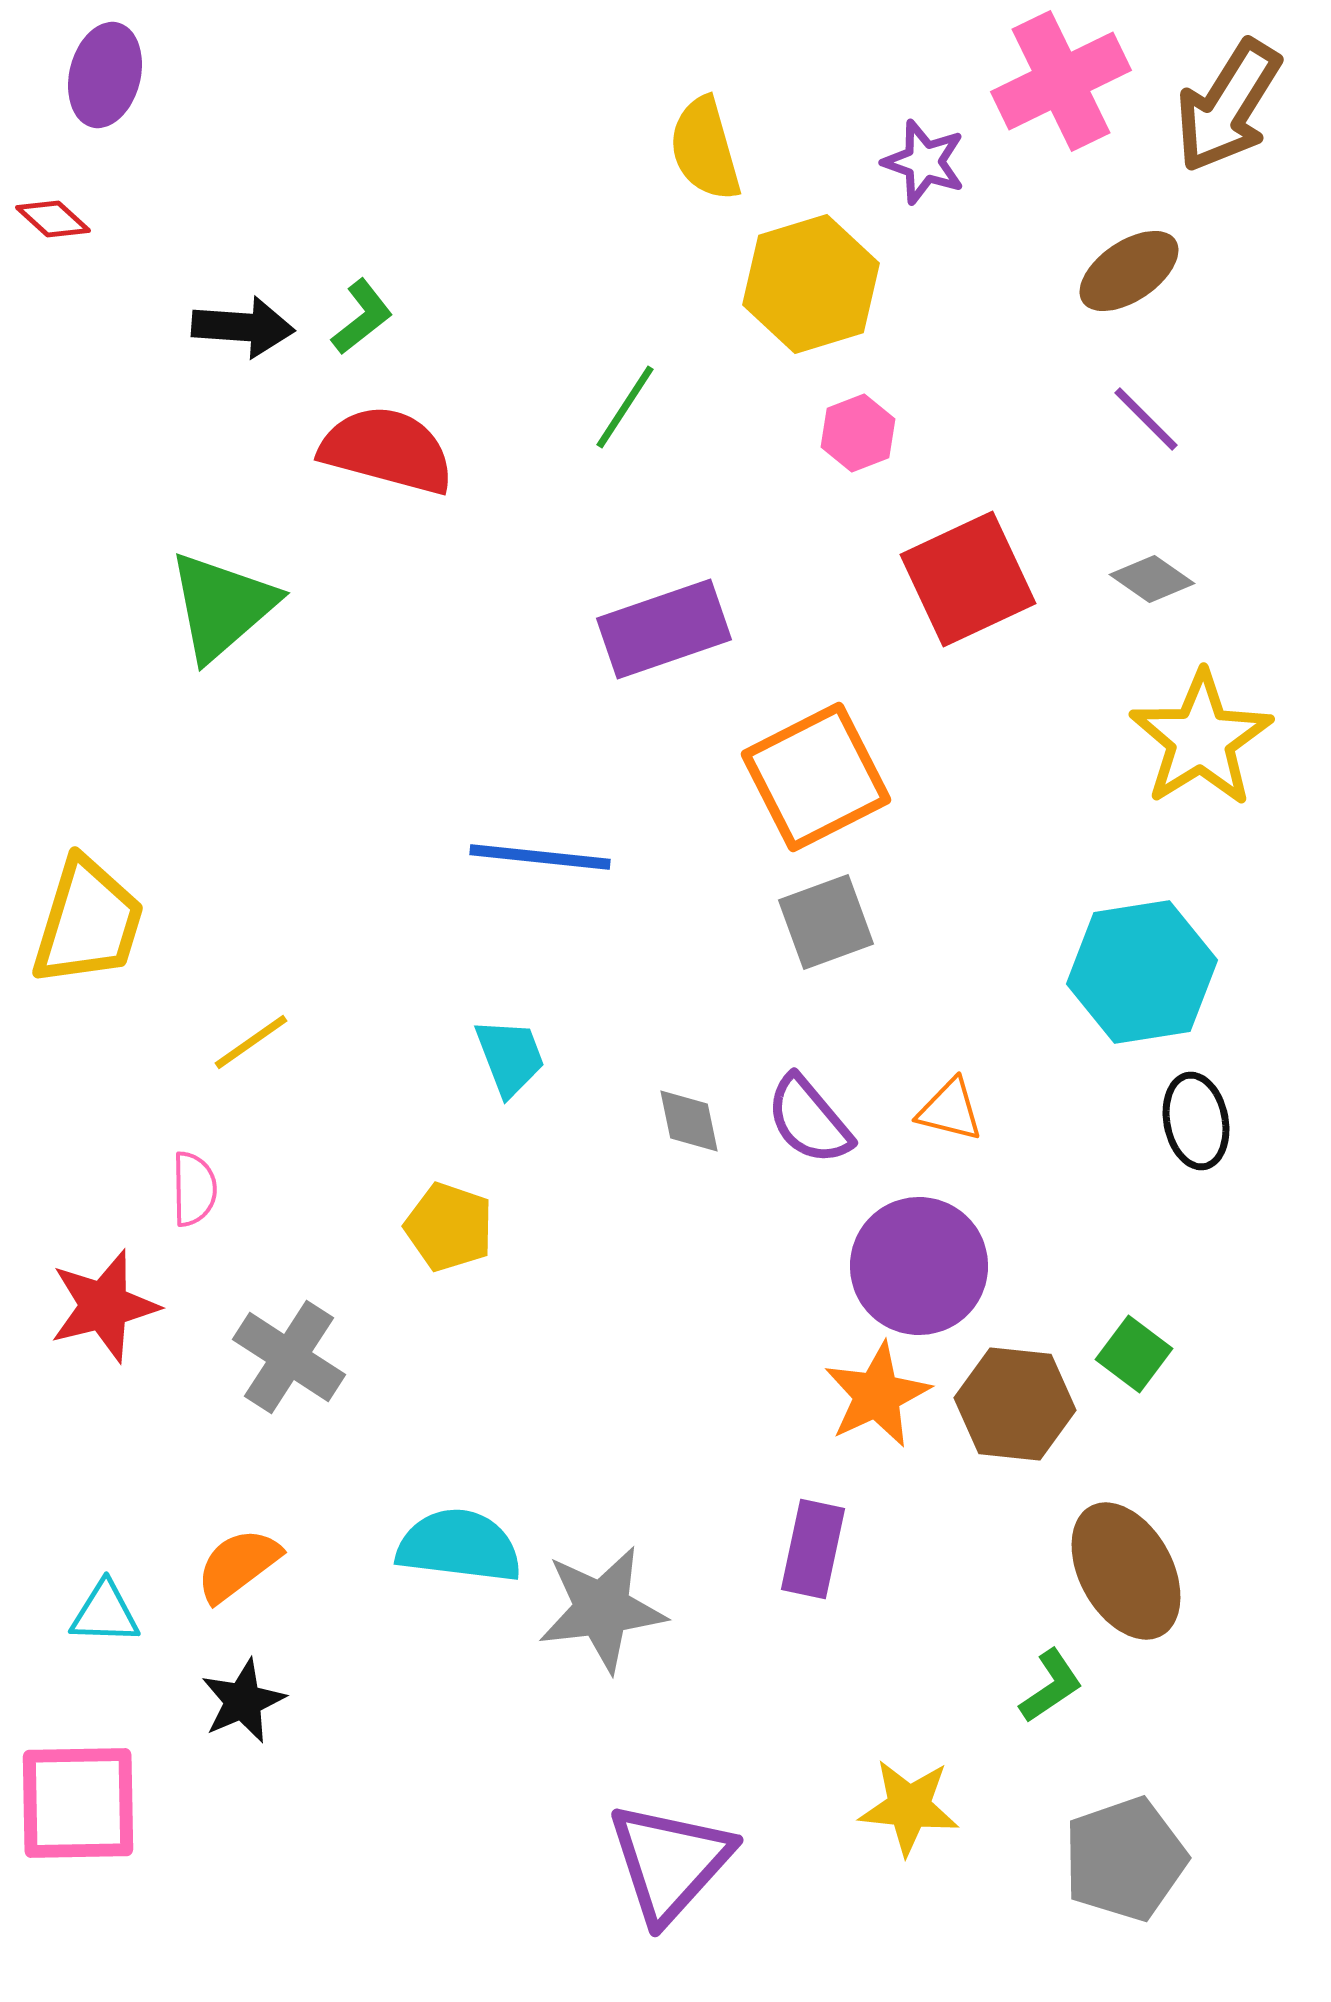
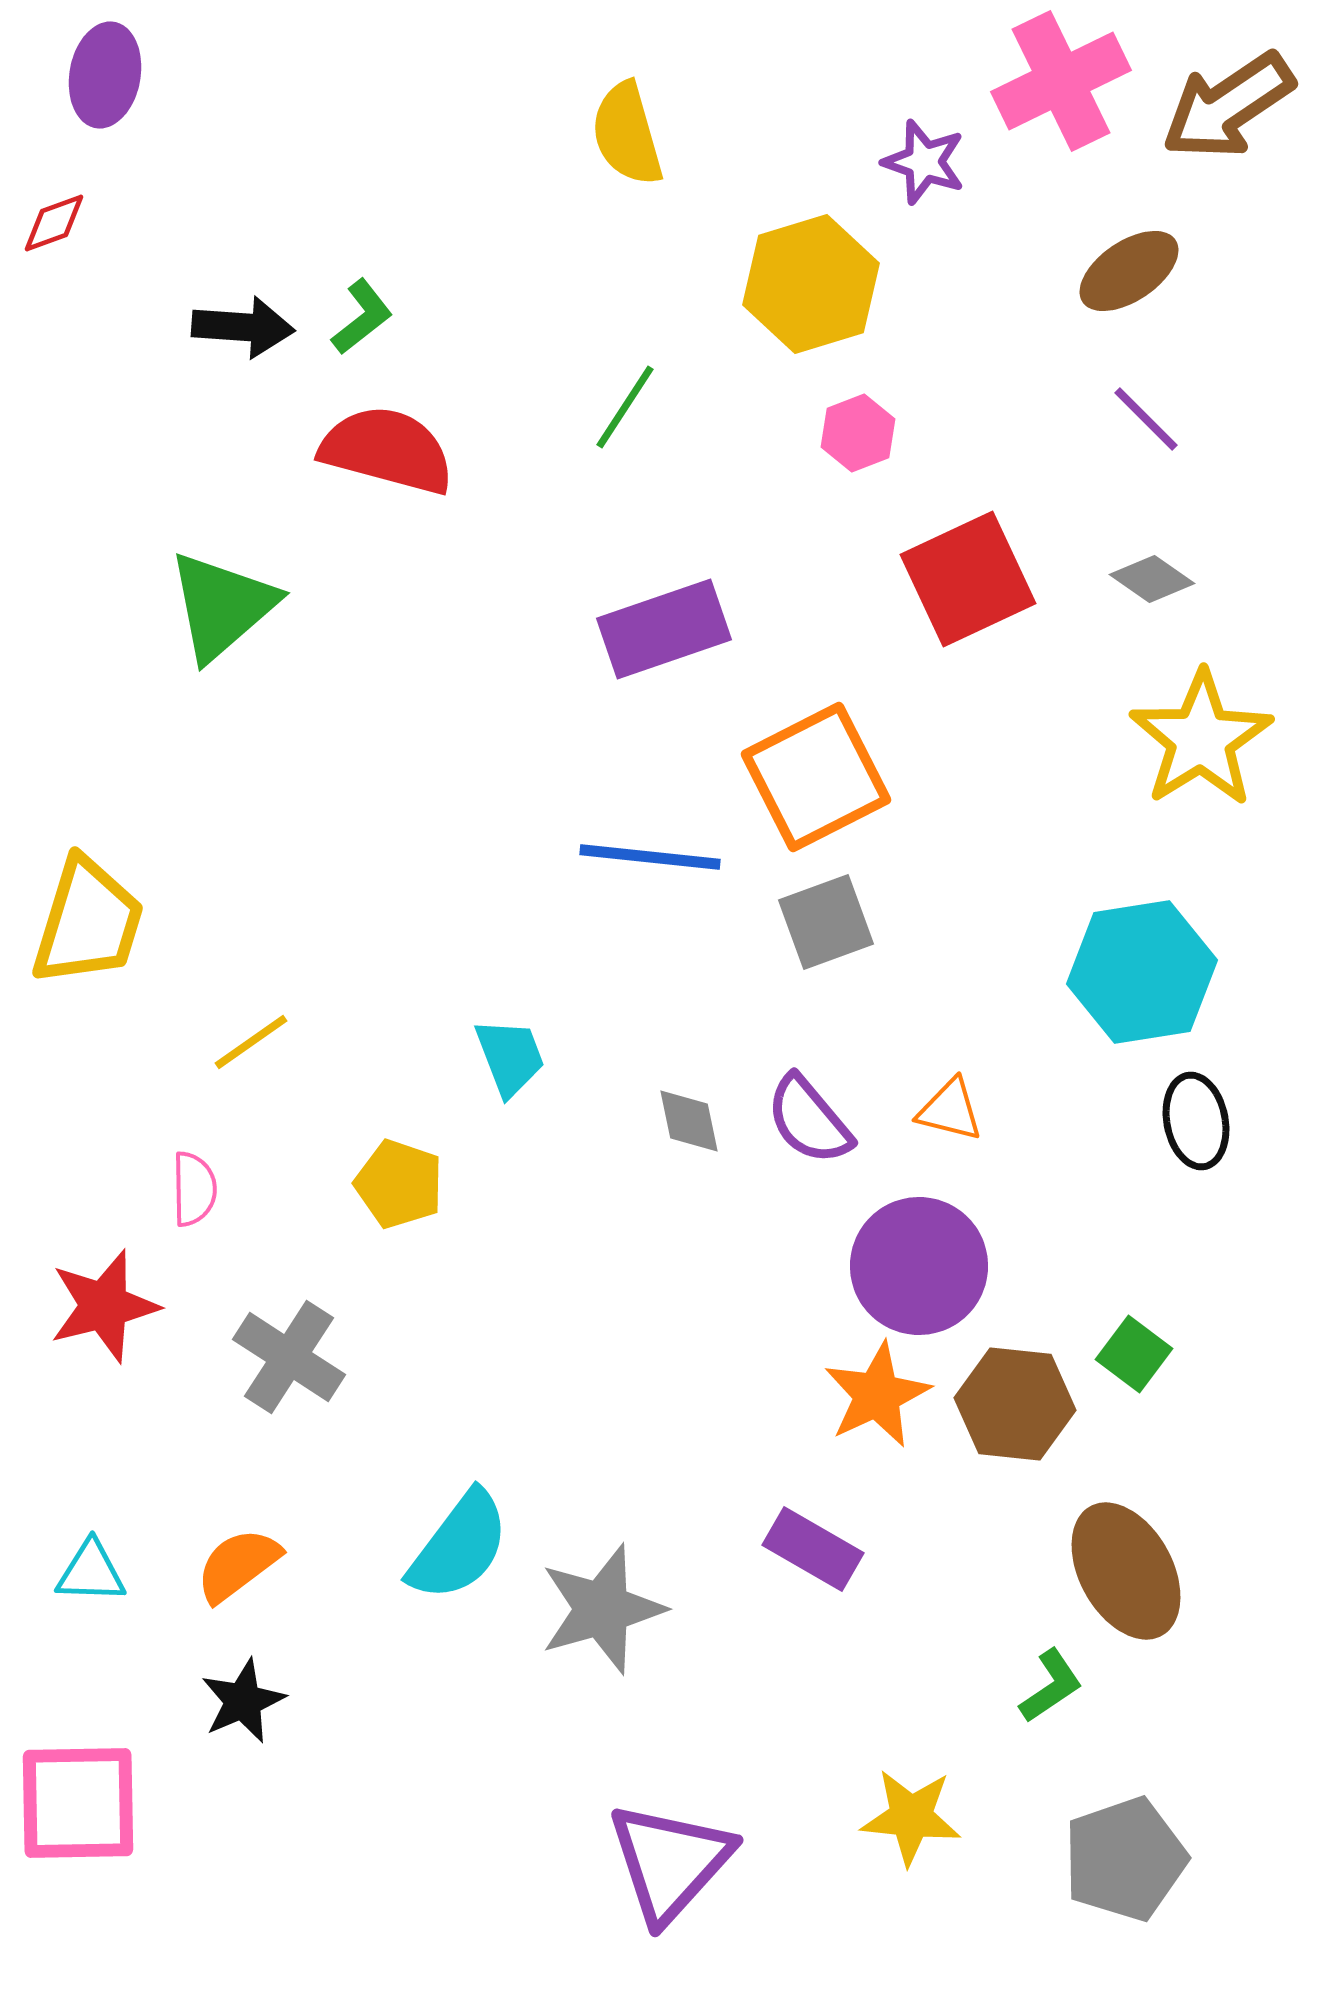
purple ellipse at (105, 75): rotated 4 degrees counterclockwise
brown arrow at (1228, 106): rotated 24 degrees clockwise
yellow semicircle at (705, 149): moved 78 px left, 15 px up
red diamond at (53, 219): moved 1 px right, 4 px down; rotated 62 degrees counterclockwise
blue line at (540, 857): moved 110 px right
yellow pentagon at (449, 1227): moved 50 px left, 43 px up
cyan semicircle at (459, 1546): rotated 120 degrees clockwise
purple rectangle at (813, 1549): rotated 72 degrees counterclockwise
gray star at (602, 1609): rotated 9 degrees counterclockwise
cyan triangle at (105, 1613): moved 14 px left, 41 px up
yellow star at (909, 1807): moved 2 px right, 10 px down
